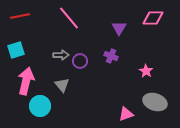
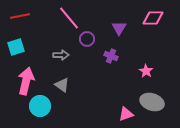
cyan square: moved 3 px up
purple circle: moved 7 px right, 22 px up
gray triangle: rotated 14 degrees counterclockwise
gray ellipse: moved 3 px left
